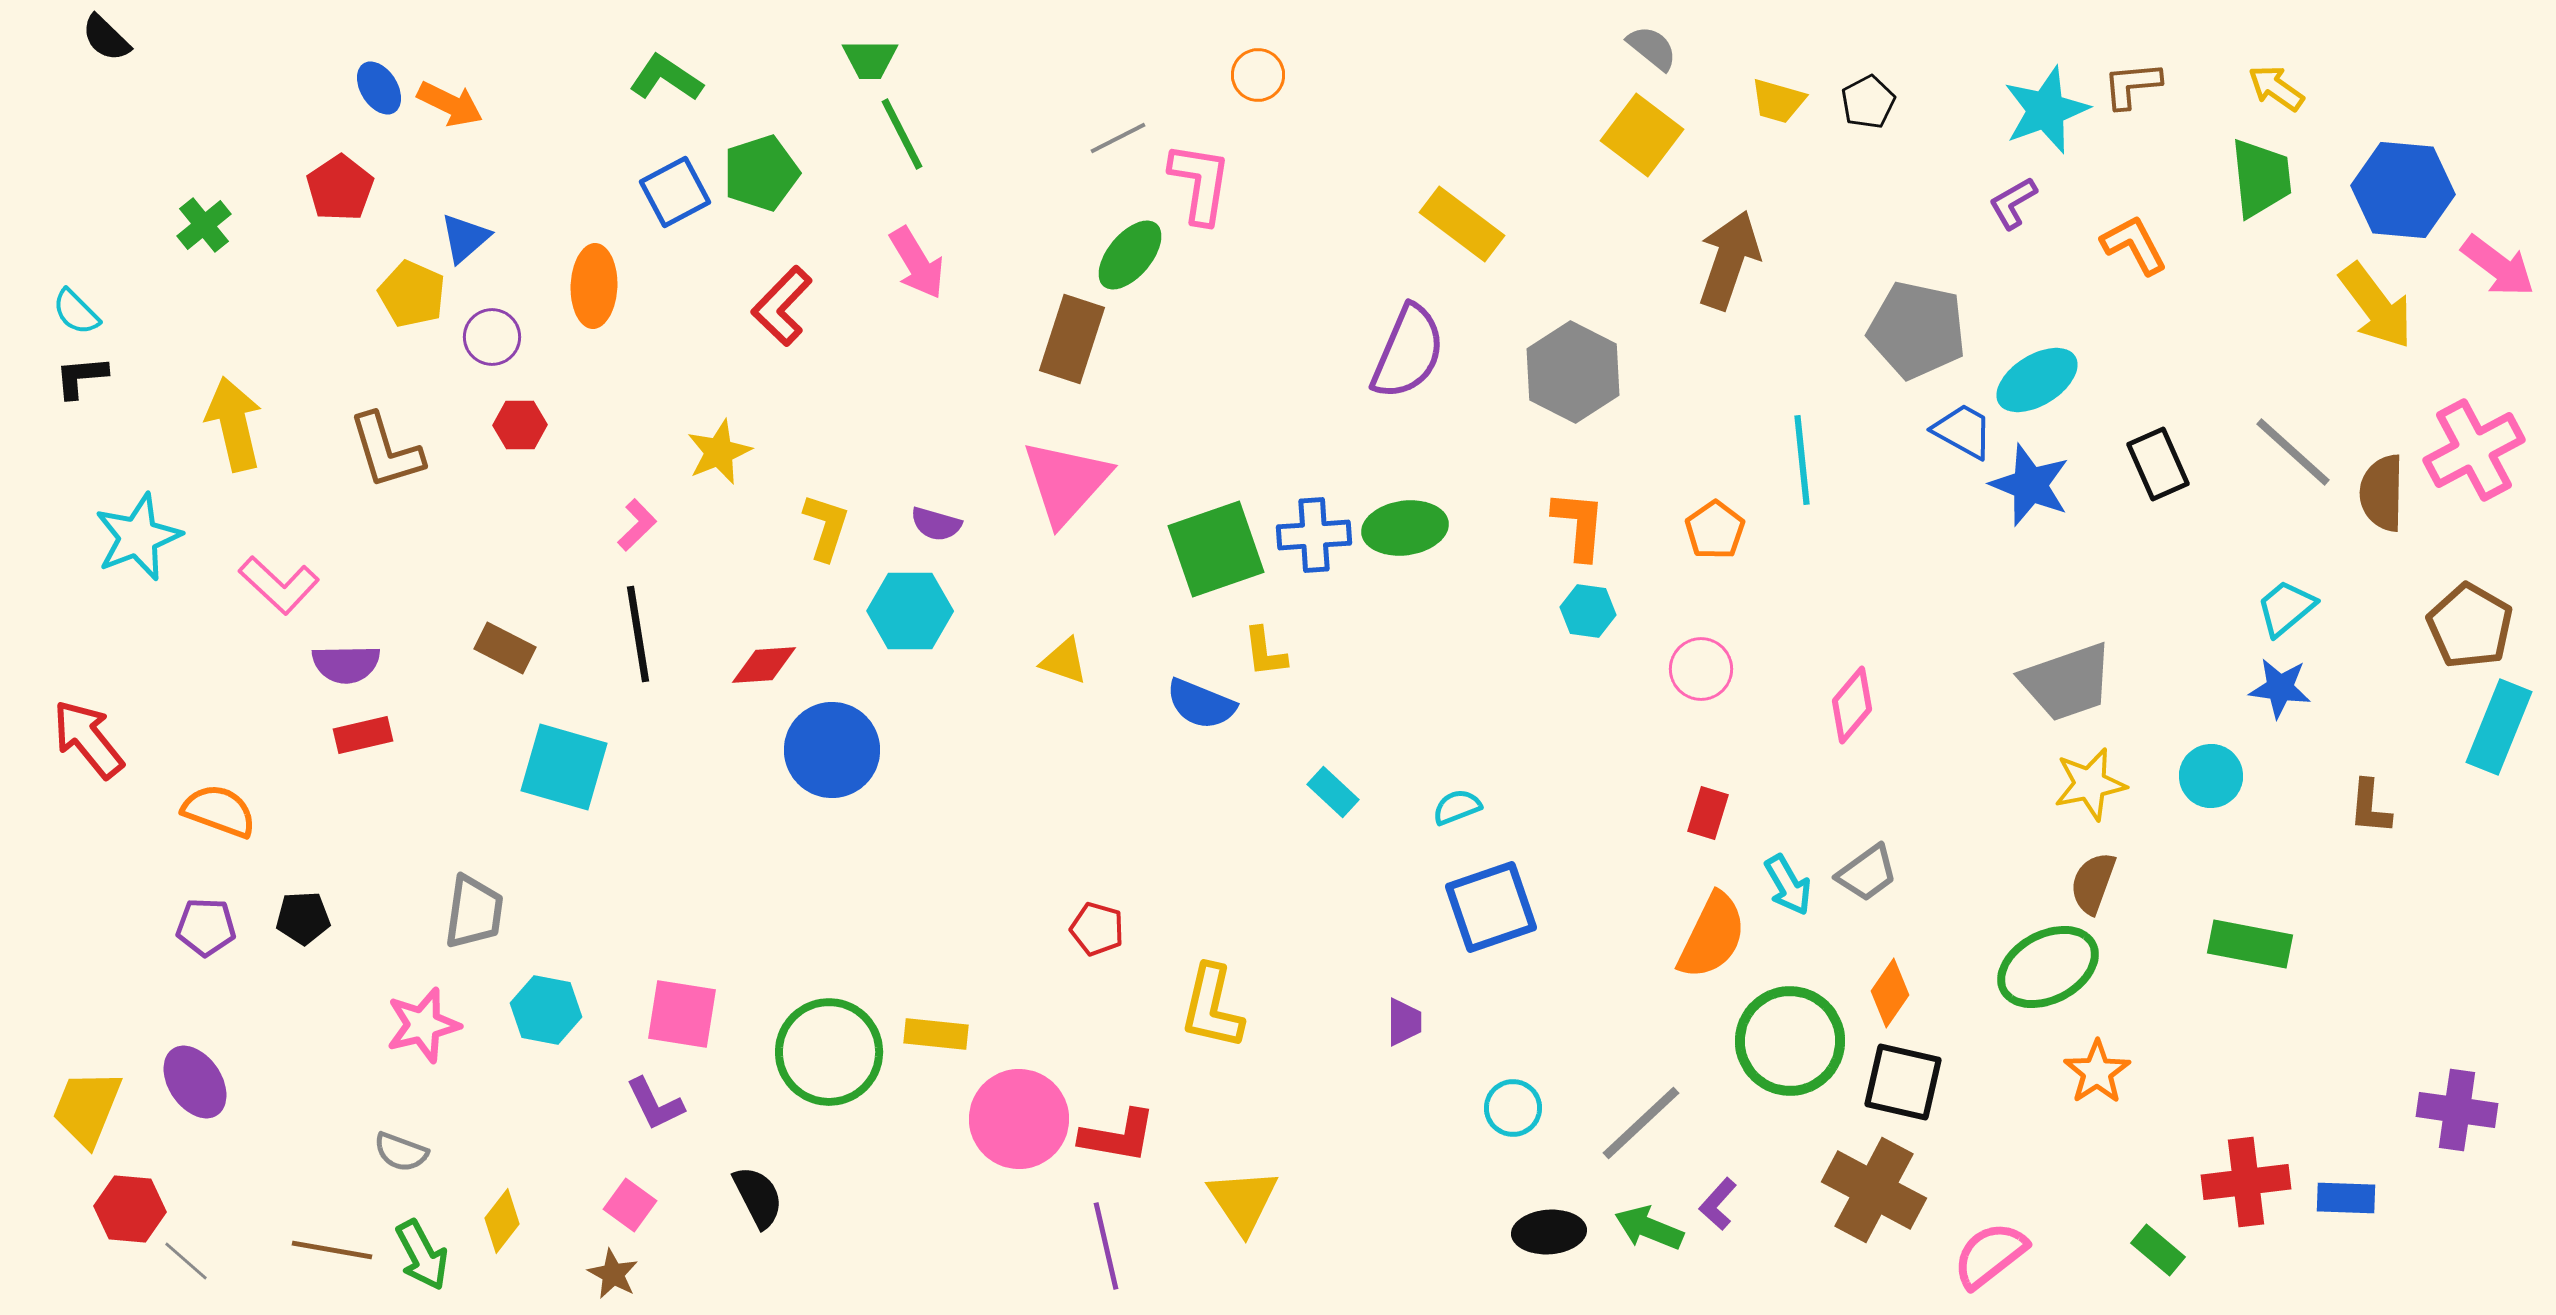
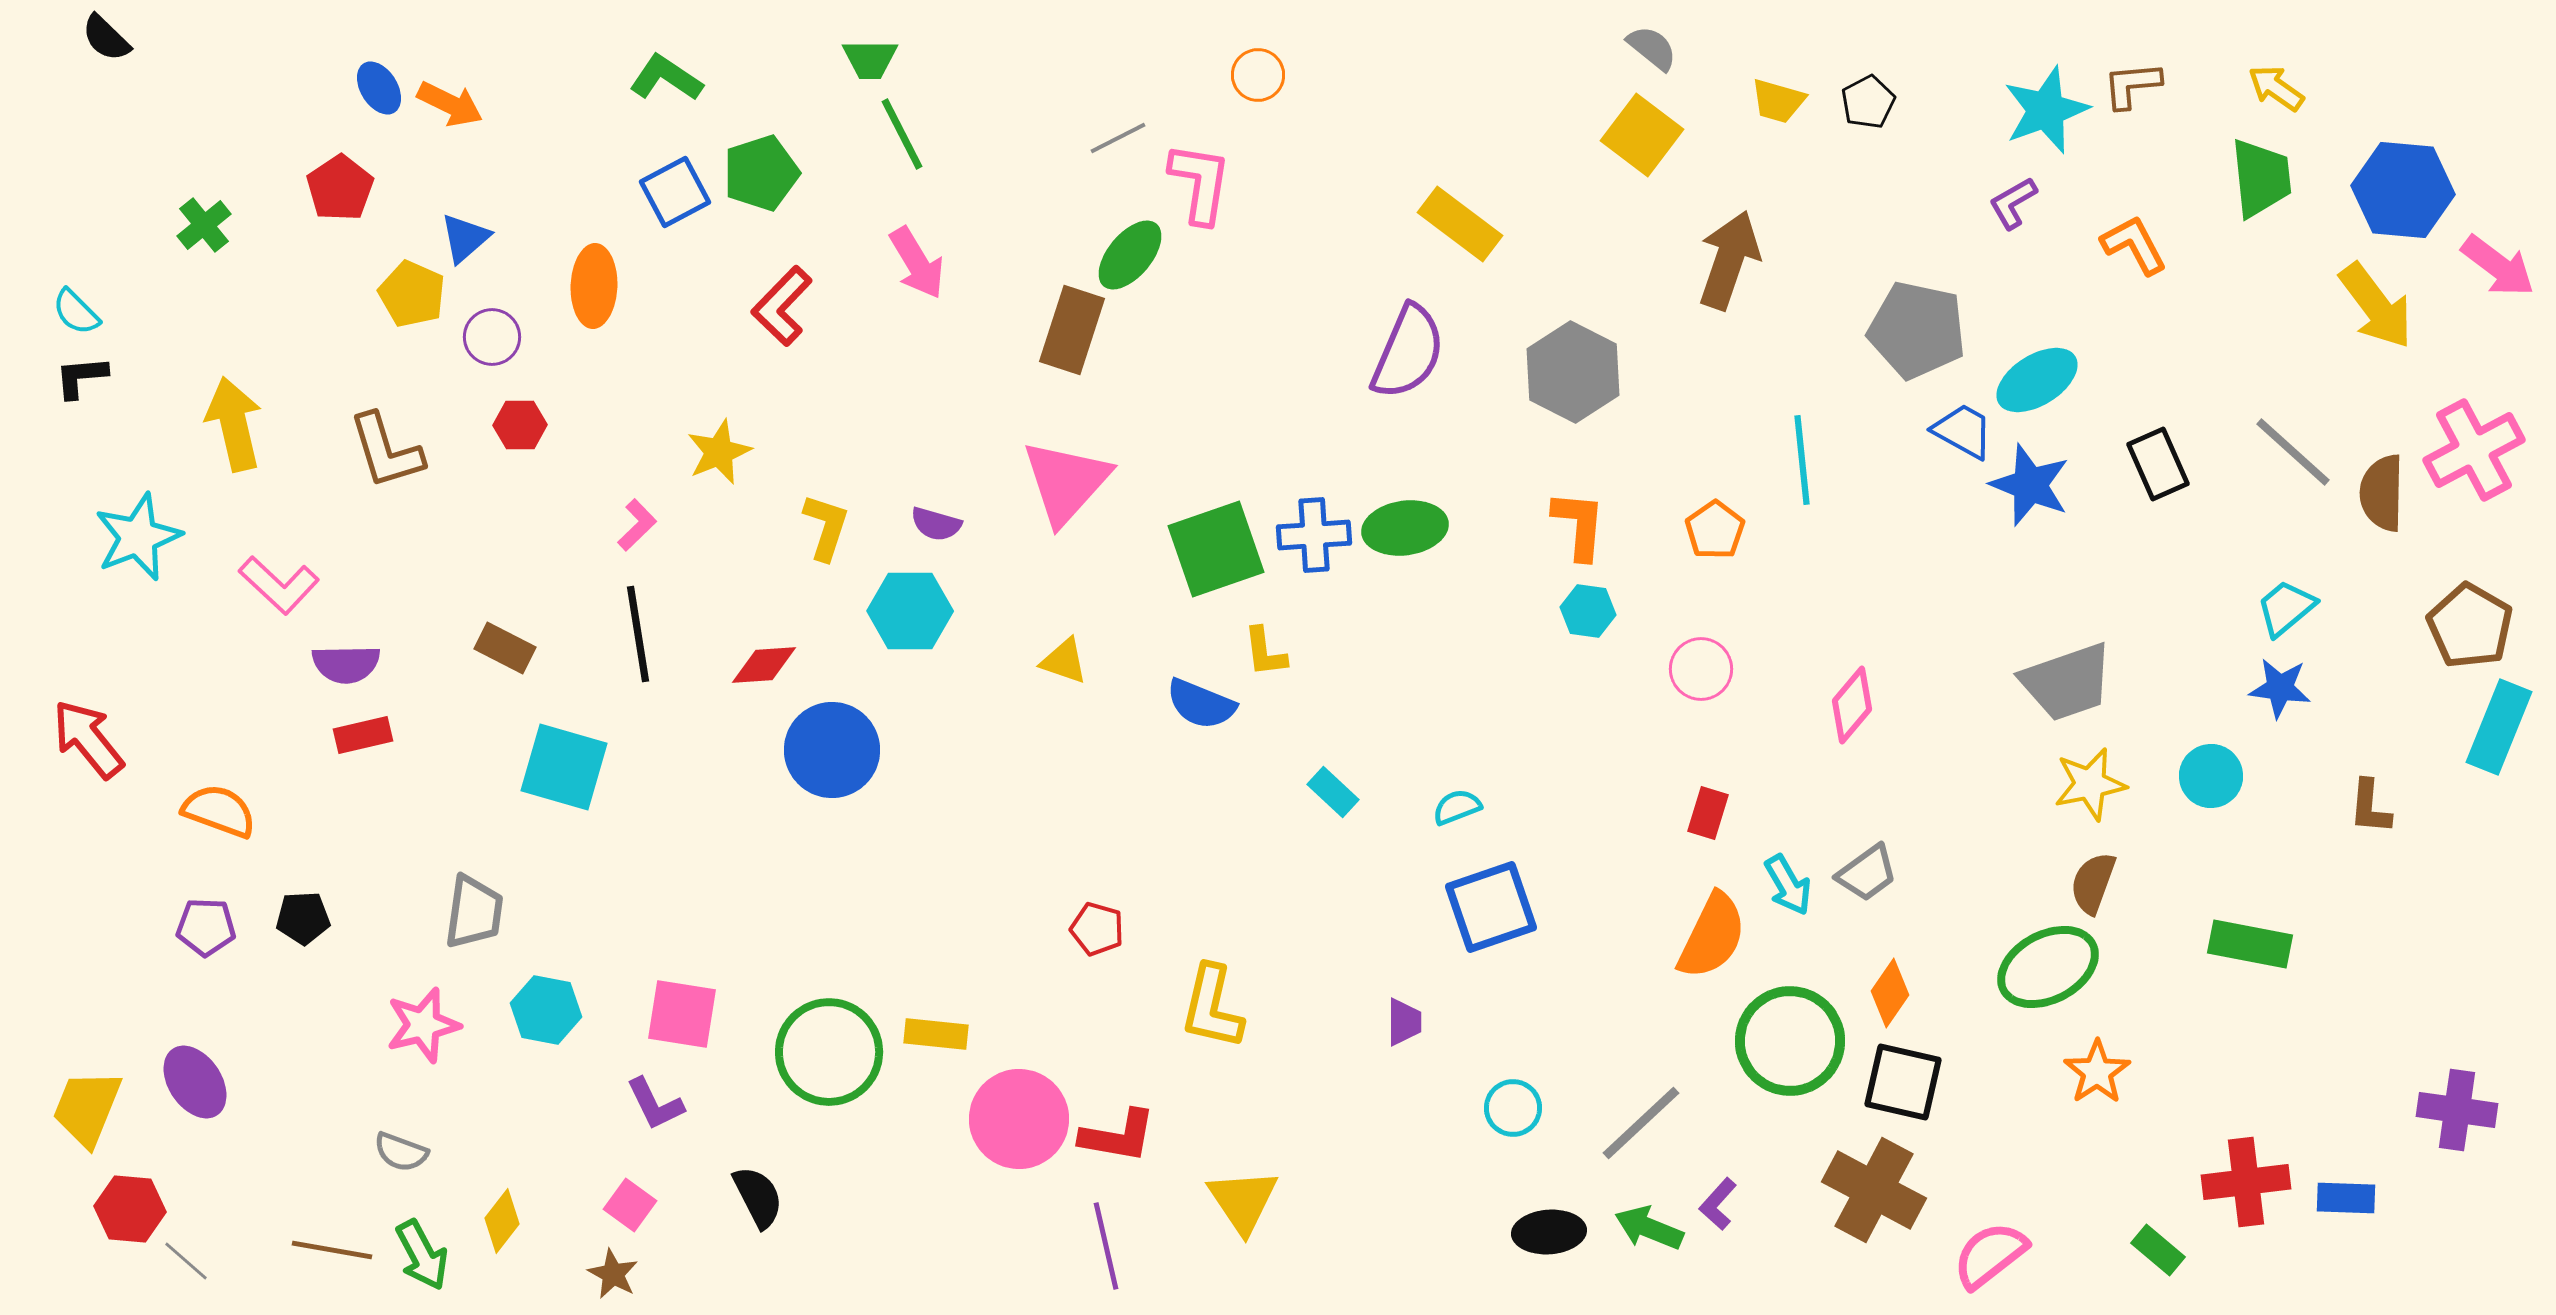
yellow rectangle at (1462, 224): moved 2 px left
brown rectangle at (1072, 339): moved 9 px up
